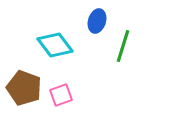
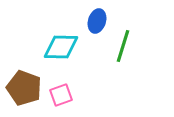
cyan diamond: moved 6 px right, 2 px down; rotated 51 degrees counterclockwise
